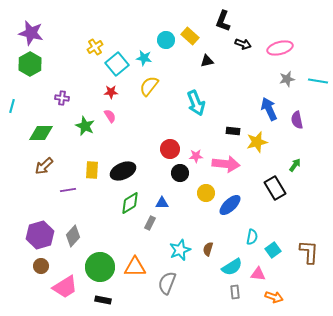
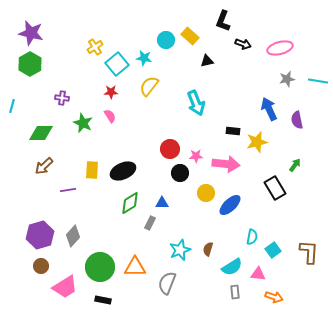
green star at (85, 126): moved 2 px left, 3 px up
